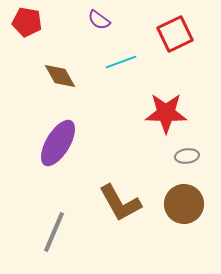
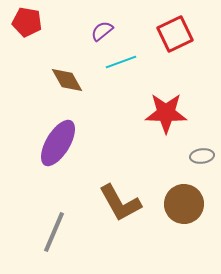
purple semicircle: moved 3 px right, 11 px down; rotated 105 degrees clockwise
brown diamond: moved 7 px right, 4 px down
gray ellipse: moved 15 px right
